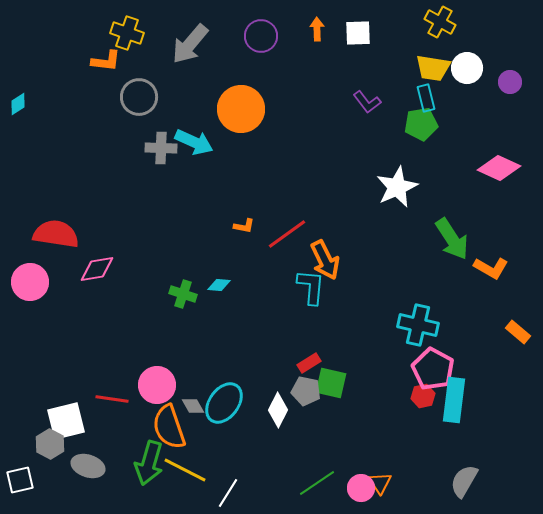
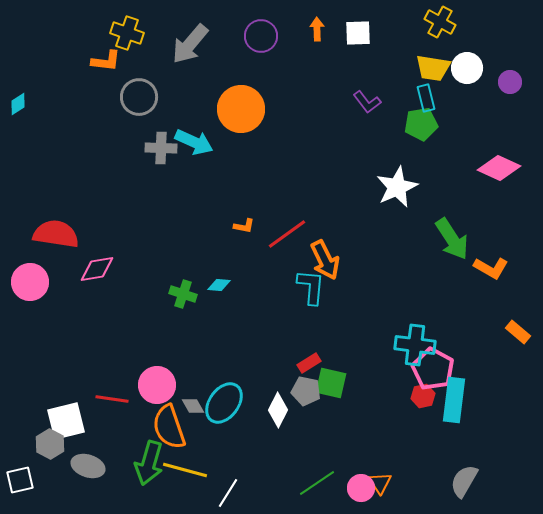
cyan cross at (418, 325): moved 3 px left, 20 px down; rotated 6 degrees counterclockwise
yellow line at (185, 470): rotated 12 degrees counterclockwise
